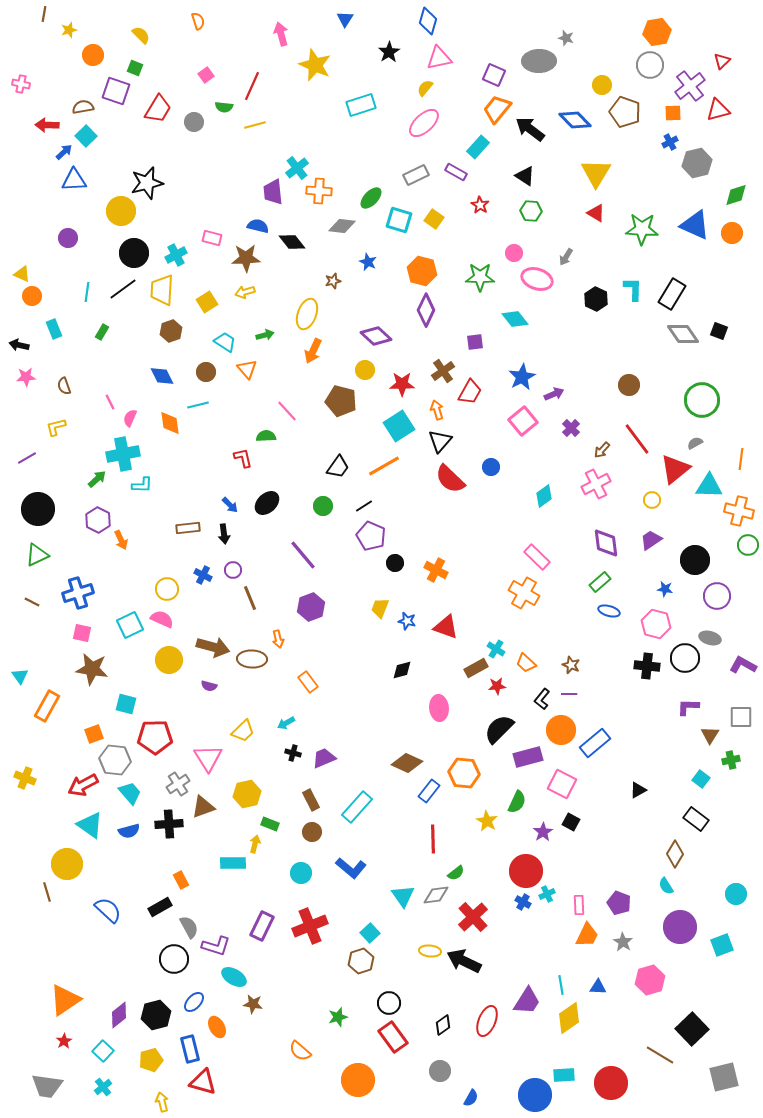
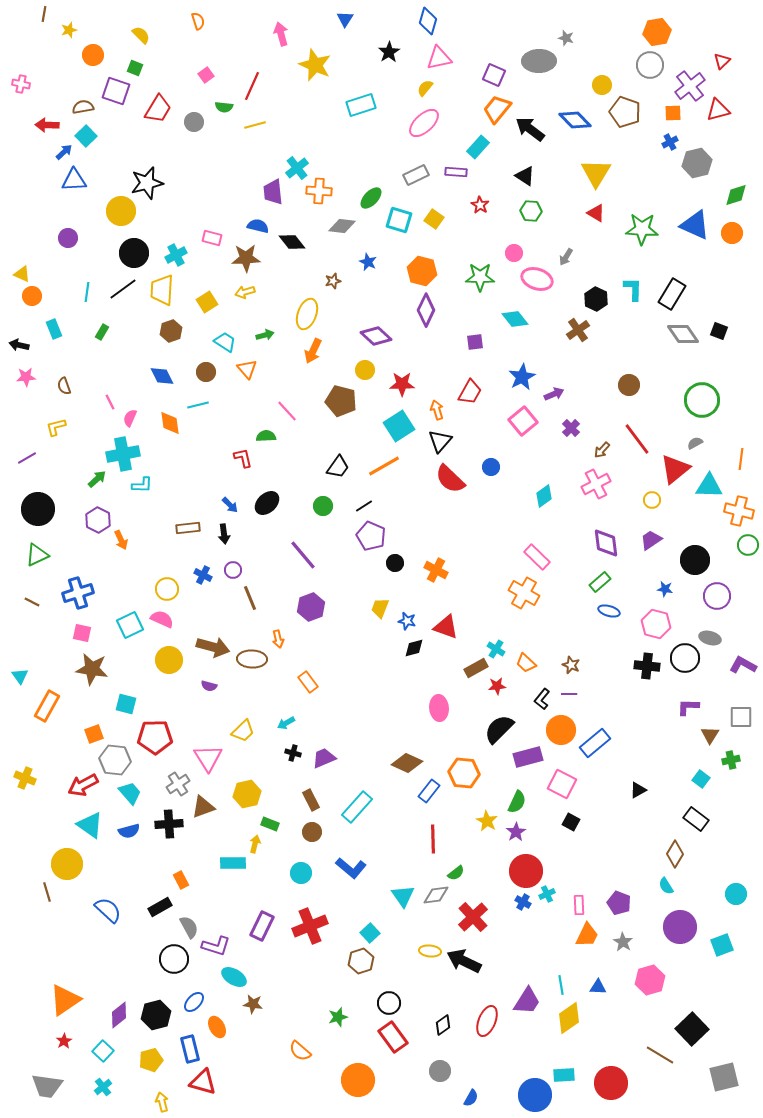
purple rectangle at (456, 172): rotated 25 degrees counterclockwise
brown cross at (443, 371): moved 135 px right, 41 px up
black diamond at (402, 670): moved 12 px right, 22 px up
purple star at (543, 832): moved 27 px left
